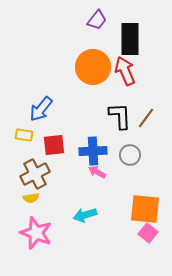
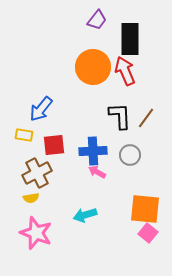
brown cross: moved 2 px right, 1 px up
